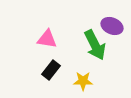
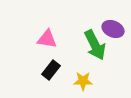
purple ellipse: moved 1 px right, 3 px down
